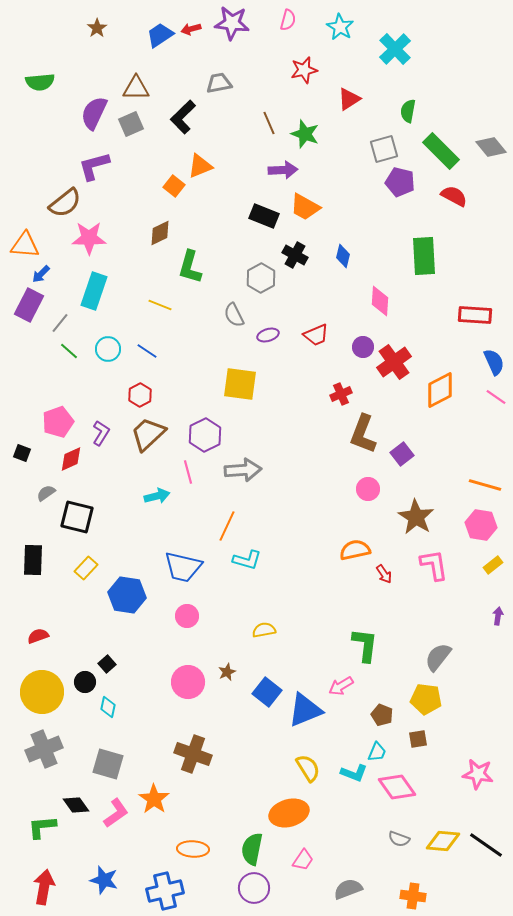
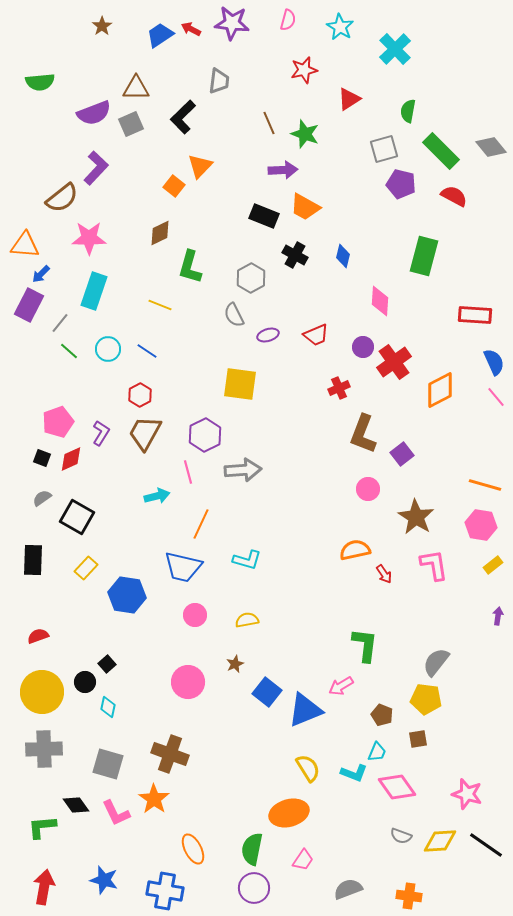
brown star at (97, 28): moved 5 px right, 2 px up
red arrow at (191, 29): rotated 42 degrees clockwise
gray trapezoid at (219, 83): moved 2 px up; rotated 108 degrees clockwise
purple semicircle at (94, 113): rotated 136 degrees counterclockwise
purple L-shape at (94, 166): moved 2 px right, 2 px down; rotated 148 degrees clockwise
orange triangle at (200, 166): rotated 24 degrees counterclockwise
purple pentagon at (400, 182): moved 1 px right, 2 px down
brown semicircle at (65, 203): moved 3 px left, 5 px up
green rectangle at (424, 256): rotated 18 degrees clockwise
gray hexagon at (261, 278): moved 10 px left
red cross at (341, 394): moved 2 px left, 6 px up
pink line at (496, 397): rotated 15 degrees clockwise
brown trapezoid at (148, 434): moved 3 px left, 1 px up; rotated 18 degrees counterclockwise
black square at (22, 453): moved 20 px right, 5 px down
gray semicircle at (46, 493): moved 4 px left, 5 px down
black square at (77, 517): rotated 16 degrees clockwise
orange line at (227, 526): moved 26 px left, 2 px up
pink circle at (187, 616): moved 8 px right, 1 px up
yellow semicircle at (264, 630): moved 17 px left, 10 px up
gray semicircle at (438, 657): moved 2 px left, 5 px down
brown star at (227, 672): moved 8 px right, 8 px up
gray cross at (44, 749): rotated 21 degrees clockwise
brown cross at (193, 754): moved 23 px left
pink star at (478, 774): moved 11 px left, 20 px down; rotated 8 degrees clockwise
pink L-shape at (116, 813): rotated 100 degrees clockwise
gray semicircle at (399, 839): moved 2 px right, 3 px up
yellow diamond at (443, 841): moved 3 px left; rotated 8 degrees counterclockwise
orange ellipse at (193, 849): rotated 60 degrees clockwise
blue cross at (165, 891): rotated 24 degrees clockwise
orange cross at (413, 896): moved 4 px left
